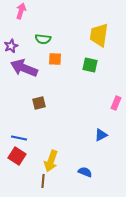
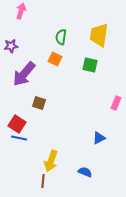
green semicircle: moved 18 px right, 2 px up; rotated 91 degrees clockwise
purple star: rotated 16 degrees clockwise
orange square: rotated 24 degrees clockwise
purple arrow: moved 6 px down; rotated 72 degrees counterclockwise
brown square: rotated 32 degrees clockwise
blue triangle: moved 2 px left, 3 px down
red square: moved 32 px up
